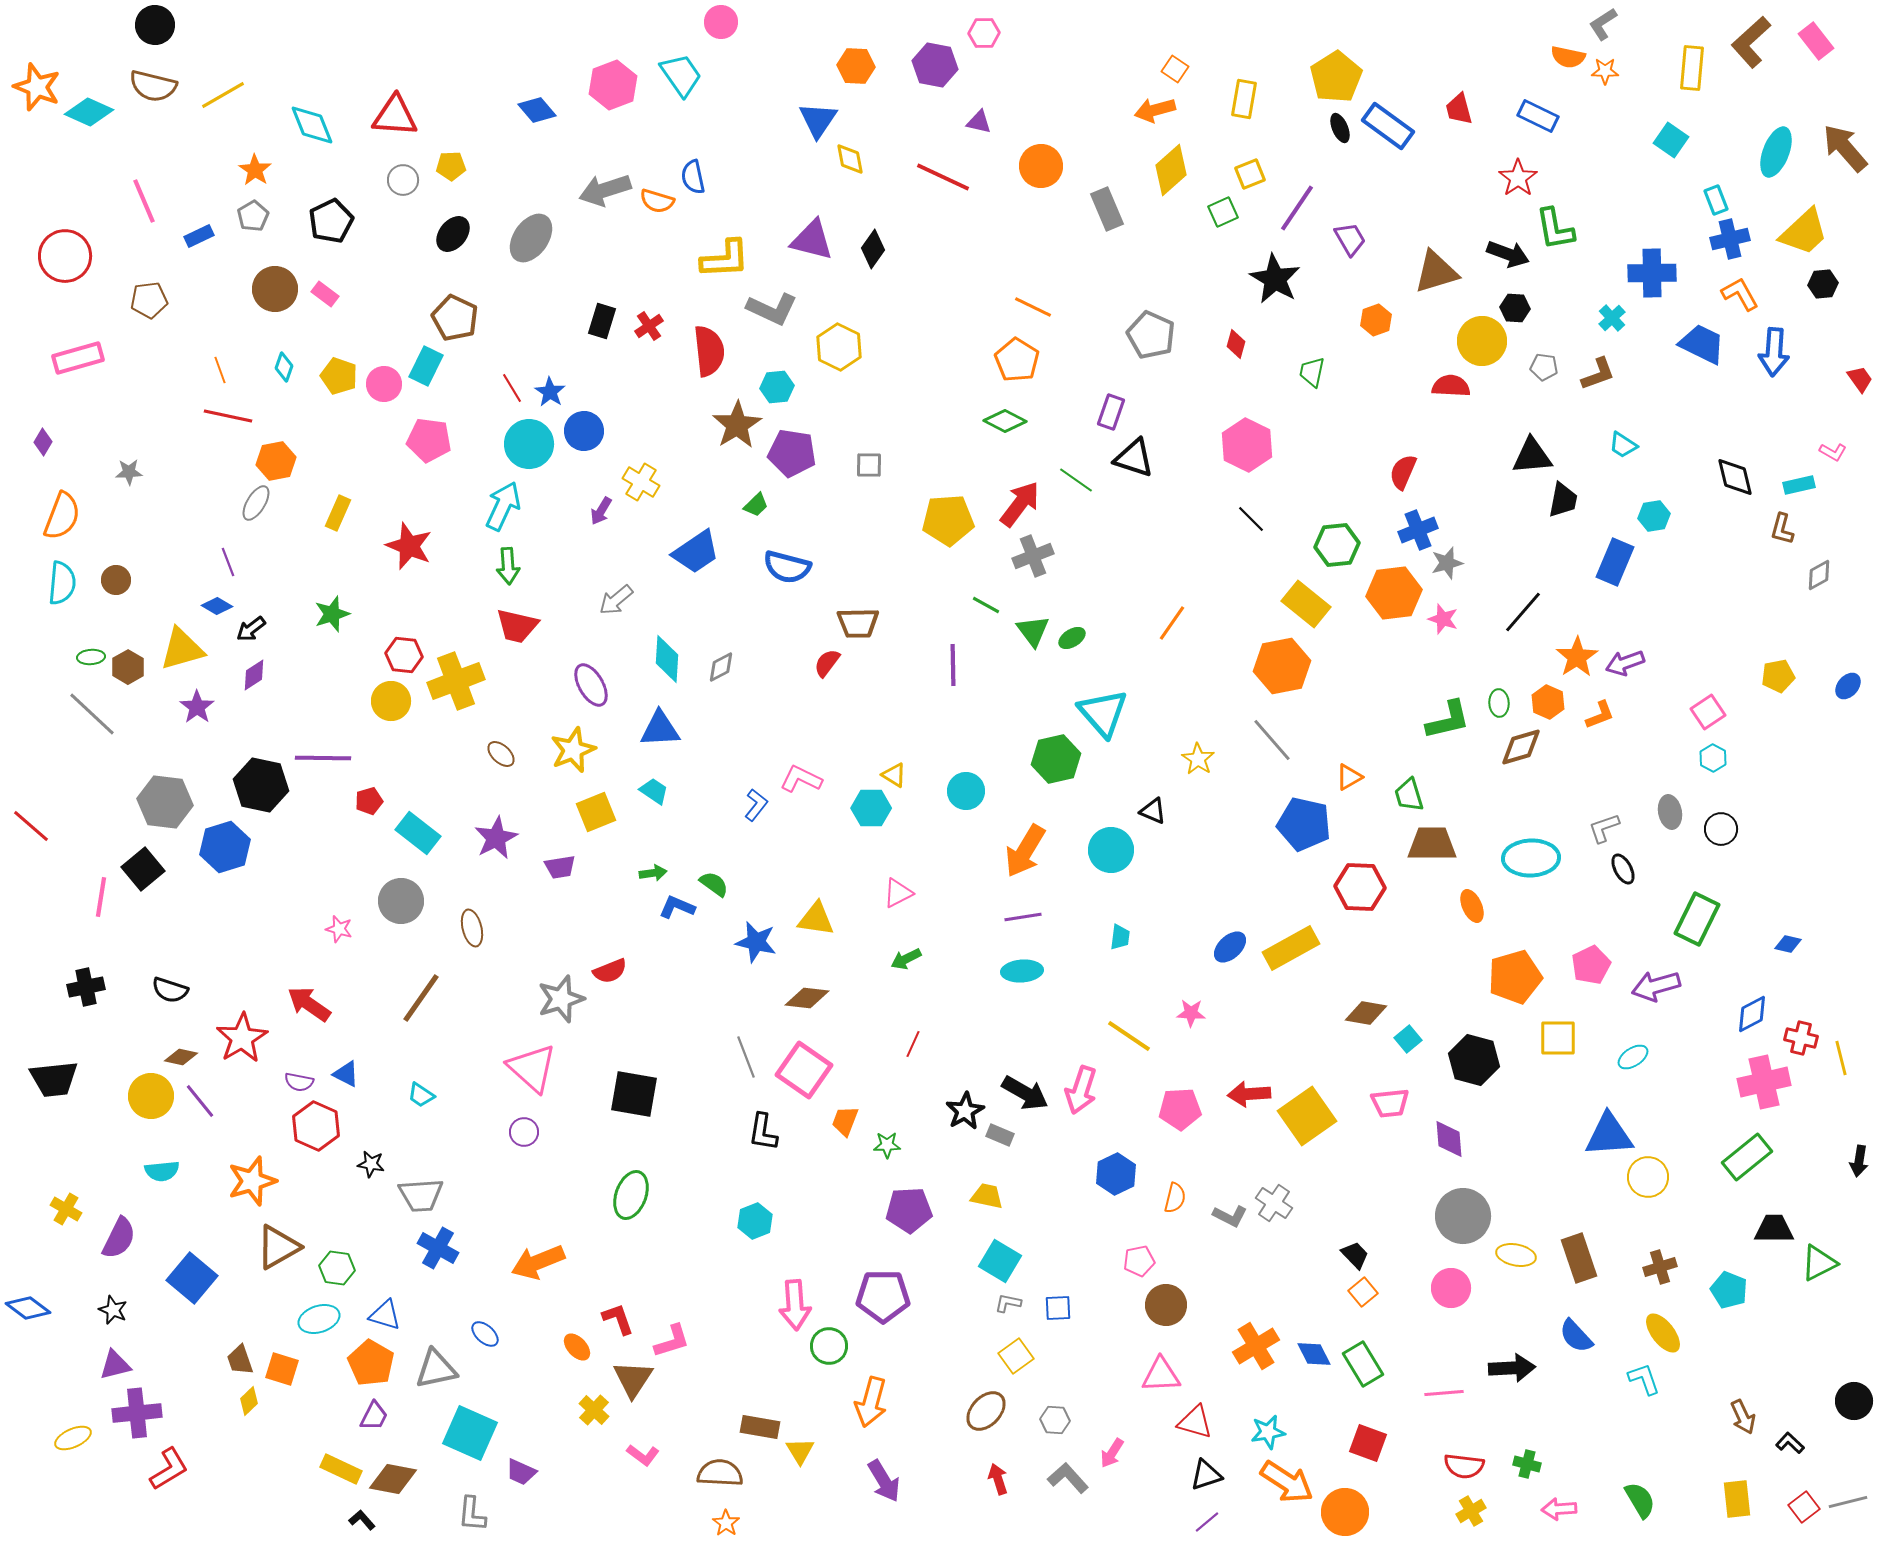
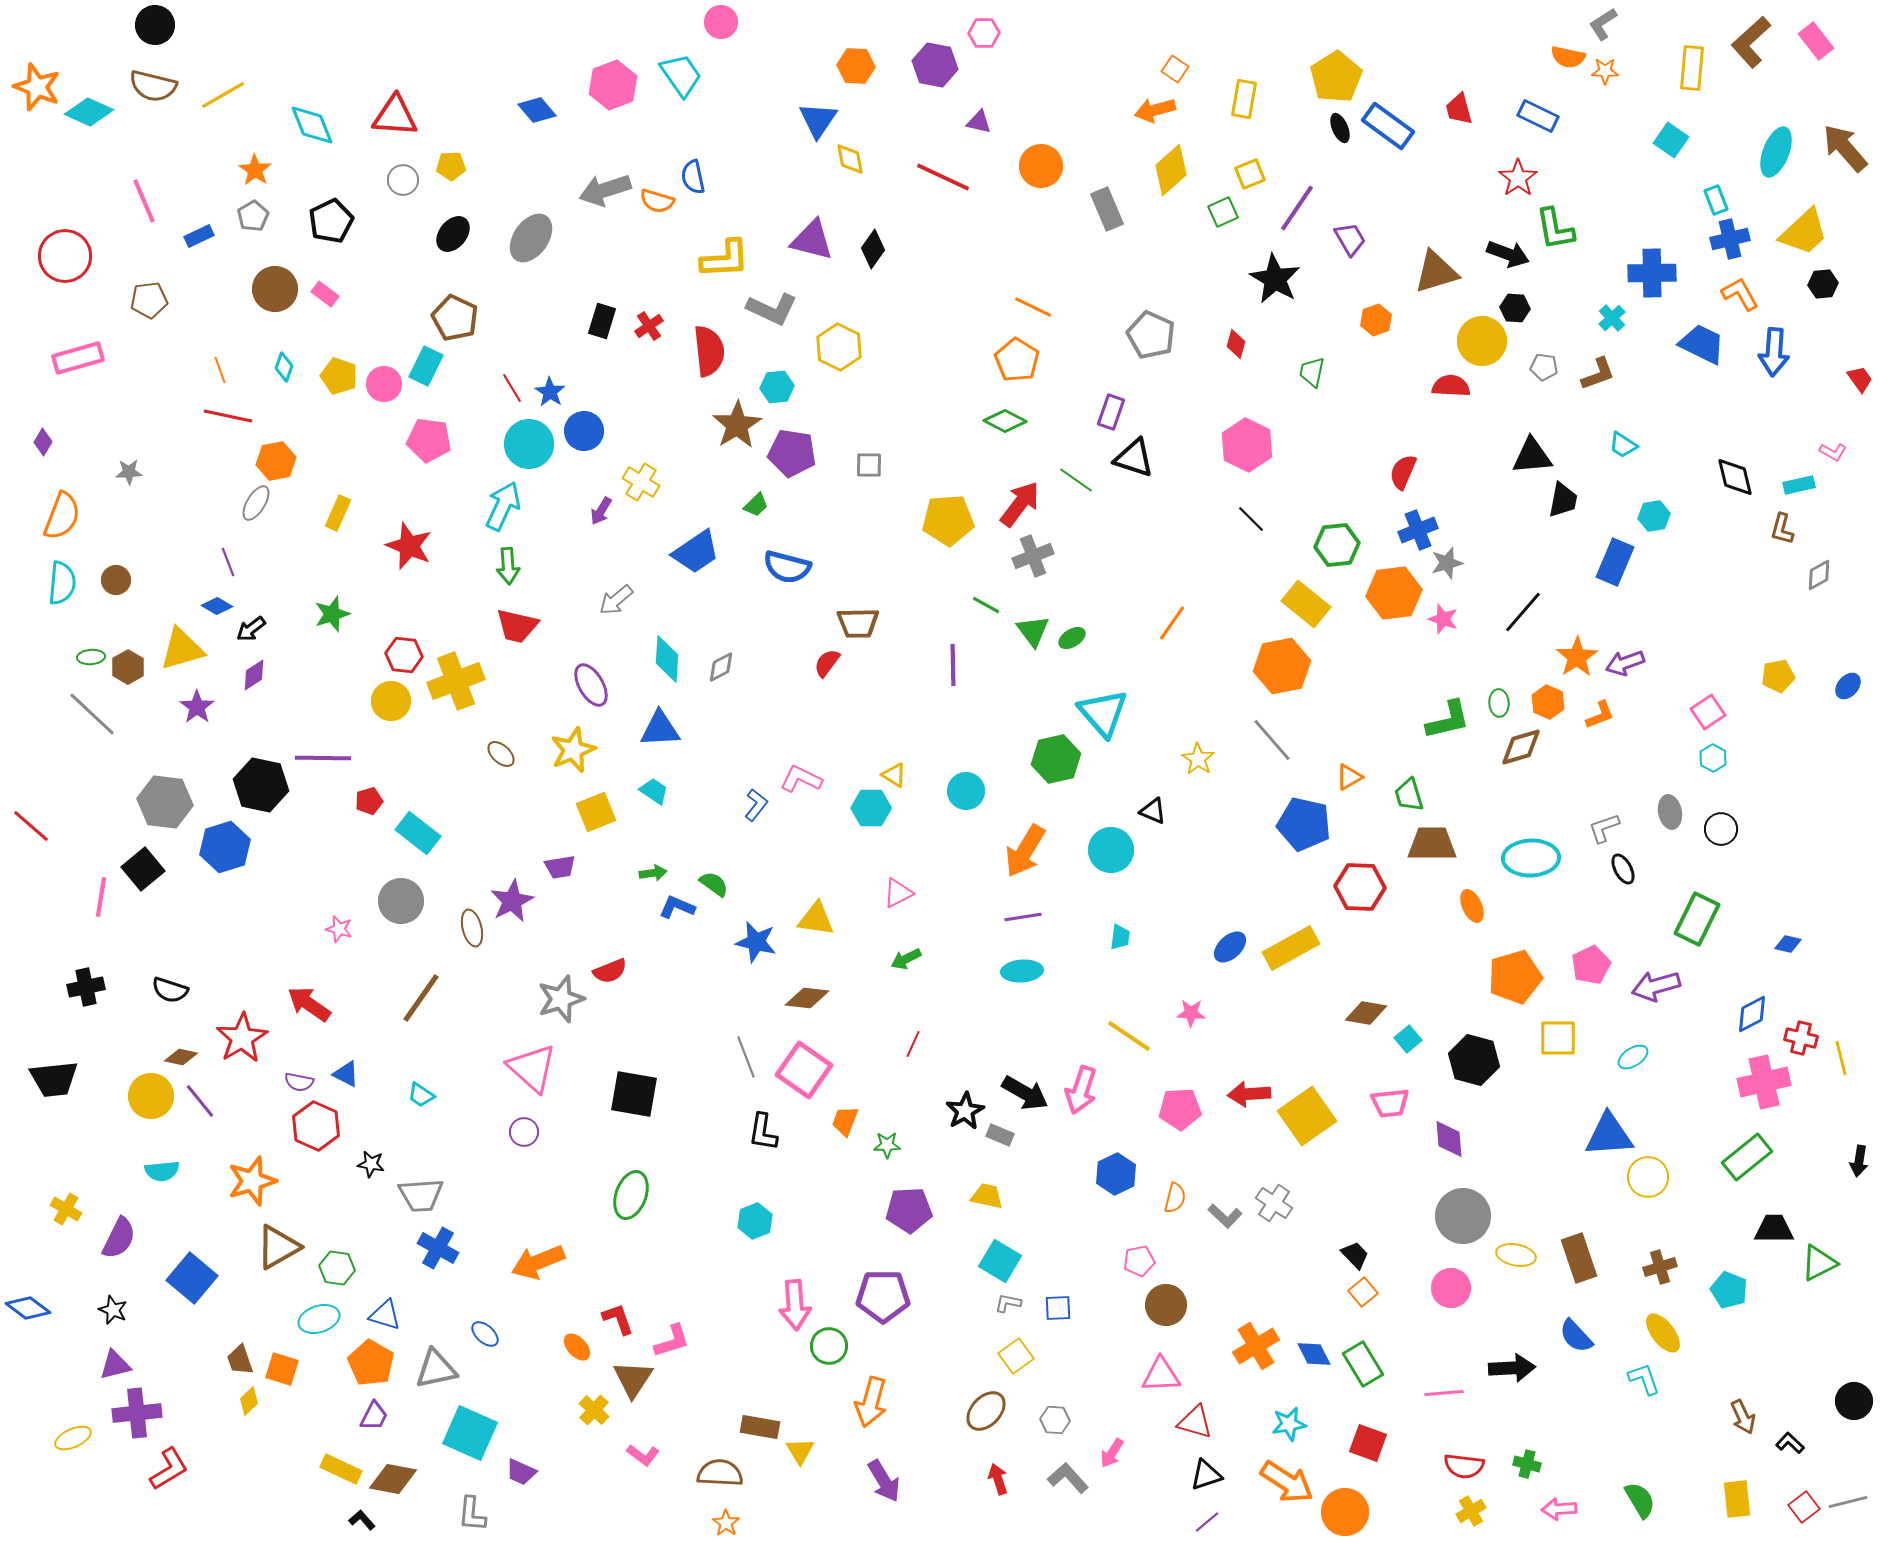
purple star at (496, 838): moved 16 px right, 63 px down
gray L-shape at (1230, 1216): moved 5 px left; rotated 16 degrees clockwise
cyan star at (1268, 1432): moved 21 px right, 8 px up
